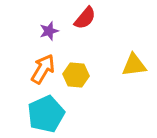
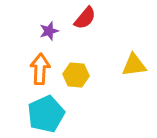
orange arrow: moved 3 px left; rotated 28 degrees counterclockwise
